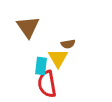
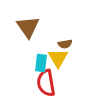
brown semicircle: moved 3 px left
cyan rectangle: moved 3 px up
red semicircle: moved 1 px left, 1 px up
